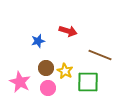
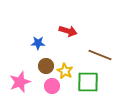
blue star: moved 2 px down; rotated 16 degrees clockwise
brown circle: moved 2 px up
pink star: rotated 25 degrees clockwise
pink circle: moved 4 px right, 2 px up
